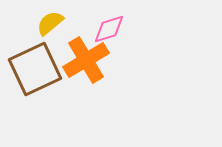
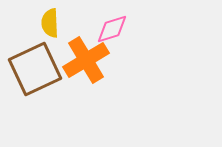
yellow semicircle: rotated 52 degrees counterclockwise
pink diamond: moved 3 px right
